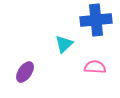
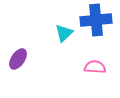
cyan triangle: moved 11 px up
purple ellipse: moved 7 px left, 13 px up
